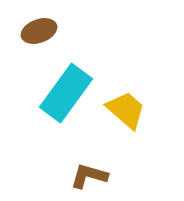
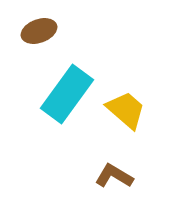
cyan rectangle: moved 1 px right, 1 px down
brown L-shape: moved 25 px right; rotated 15 degrees clockwise
